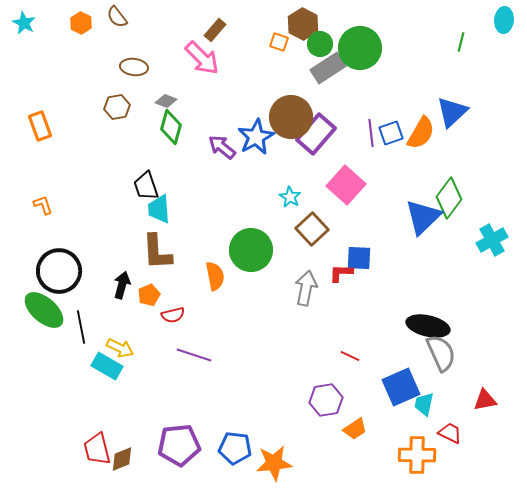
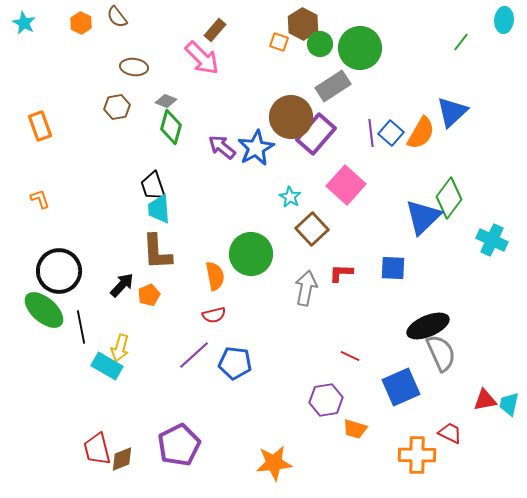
green line at (461, 42): rotated 24 degrees clockwise
gray rectangle at (328, 68): moved 5 px right, 18 px down
blue square at (391, 133): rotated 30 degrees counterclockwise
blue star at (256, 137): moved 11 px down
black trapezoid at (146, 186): moved 7 px right
orange L-shape at (43, 205): moved 3 px left, 6 px up
cyan cross at (492, 240): rotated 36 degrees counterclockwise
green circle at (251, 250): moved 4 px down
blue square at (359, 258): moved 34 px right, 10 px down
black arrow at (122, 285): rotated 28 degrees clockwise
red semicircle at (173, 315): moved 41 px right
black ellipse at (428, 326): rotated 36 degrees counterclockwise
yellow arrow at (120, 348): rotated 80 degrees clockwise
purple line at (194, 355): rotated 60 degrees counterclockwise
cyan trapezoid at (424, 404): moved 85 px right
orange trapezoid at (355, 429): rotated 50 degrees clockwise
purple pentagon at (179, 445): rotated 21 degrees counterclockwise
blue pentagon at (235, 448): moved 85 px up
